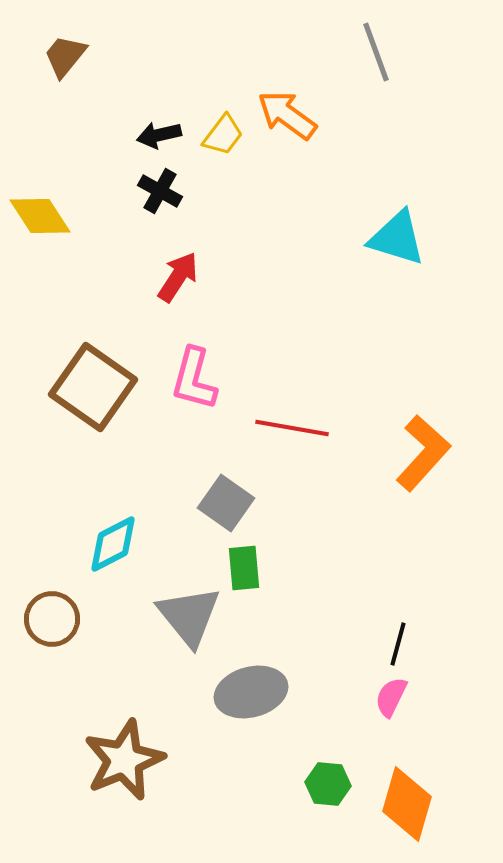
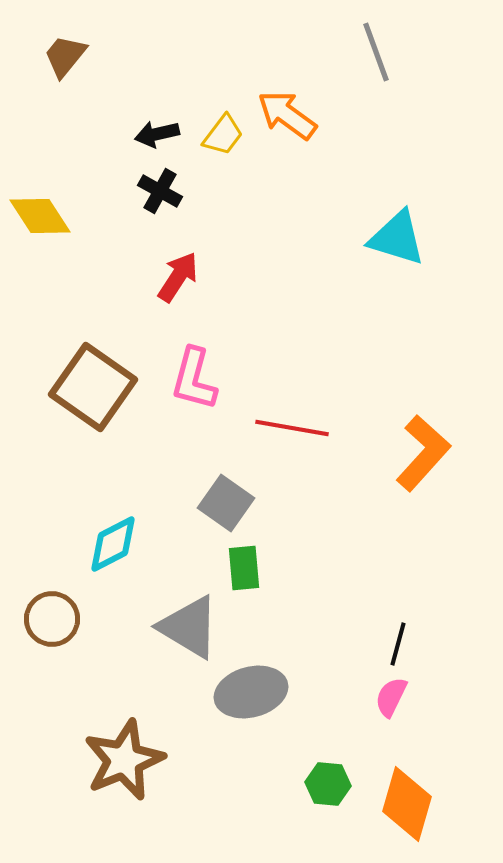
black arrow: moved 2 px left, 1 px up
gray triangle: moved 11 px down; rotated 20 degrees counterclockwise
